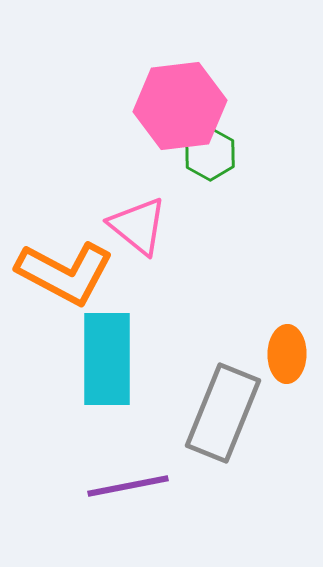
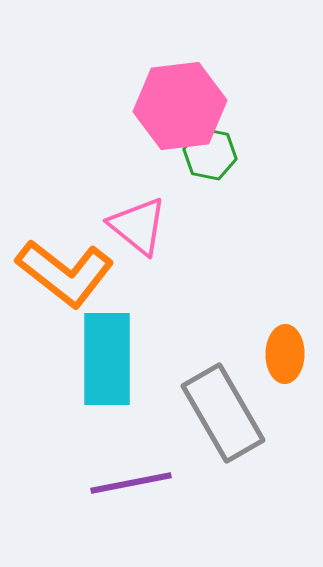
green hexagon: rotated 18 degrees counterclockwise
orange L-shape: rotated 10 degrees clockwise
orange ellipse: moved 2 px left
gray rectangle: rotated 52 degrees counterclockwise
purple line: moved 3 px right, 3 px up
